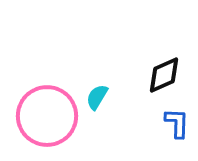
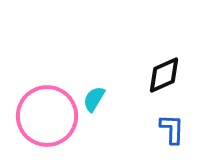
cyan semicircle: moved 3 px left, 2 px down
blue L-shape: moved 5 px left, 6 px down
